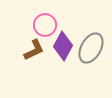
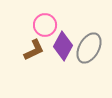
gray ellipse: moved 2 px left
